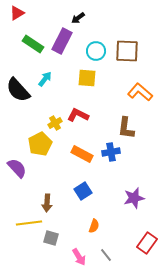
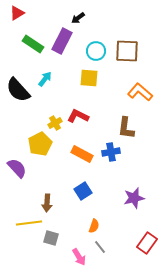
yellow square: moved 2 px right
red L-shape: moved 1 px down
gray line: moved 6 px left, 8 px up
